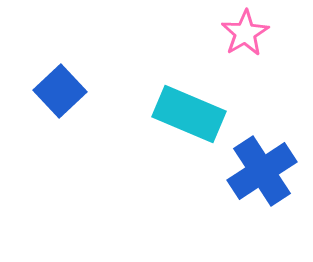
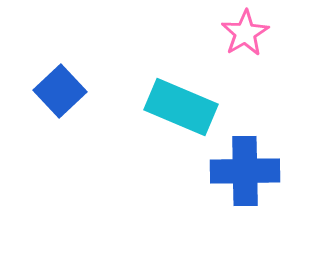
cyan rectangle: moved 8 px left, 7 px up
blue cross: moved 17 px left; rotated 32 degrees clockwise
